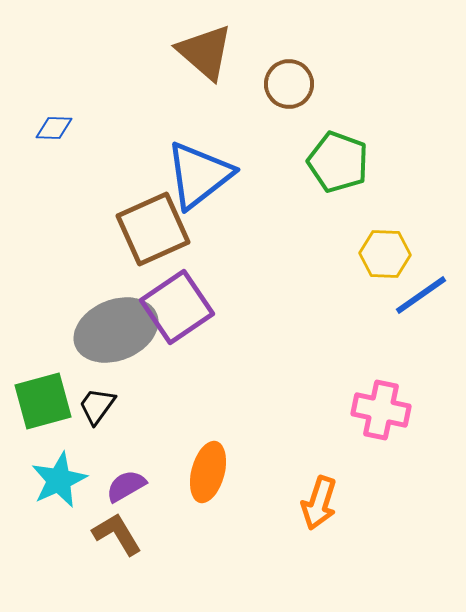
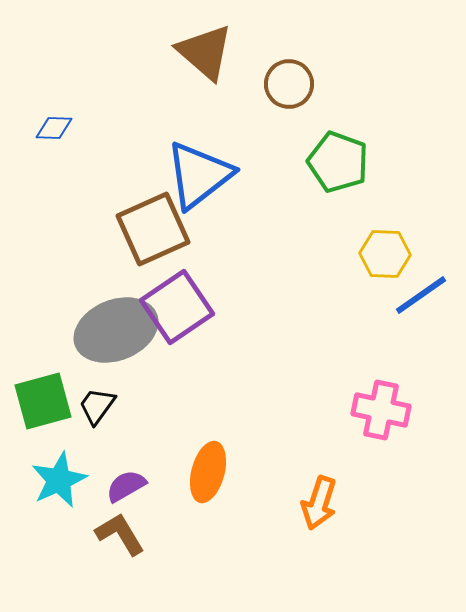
brown L-shape: moved 3 px right
